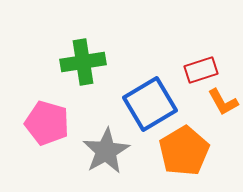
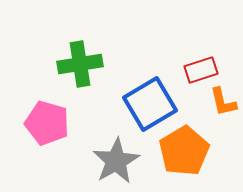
green cross: moved 3 px left, 2 px down
orange L-shape: rotated 16 degrees clockwise
gray star: moved 10 px right, 10 px down
